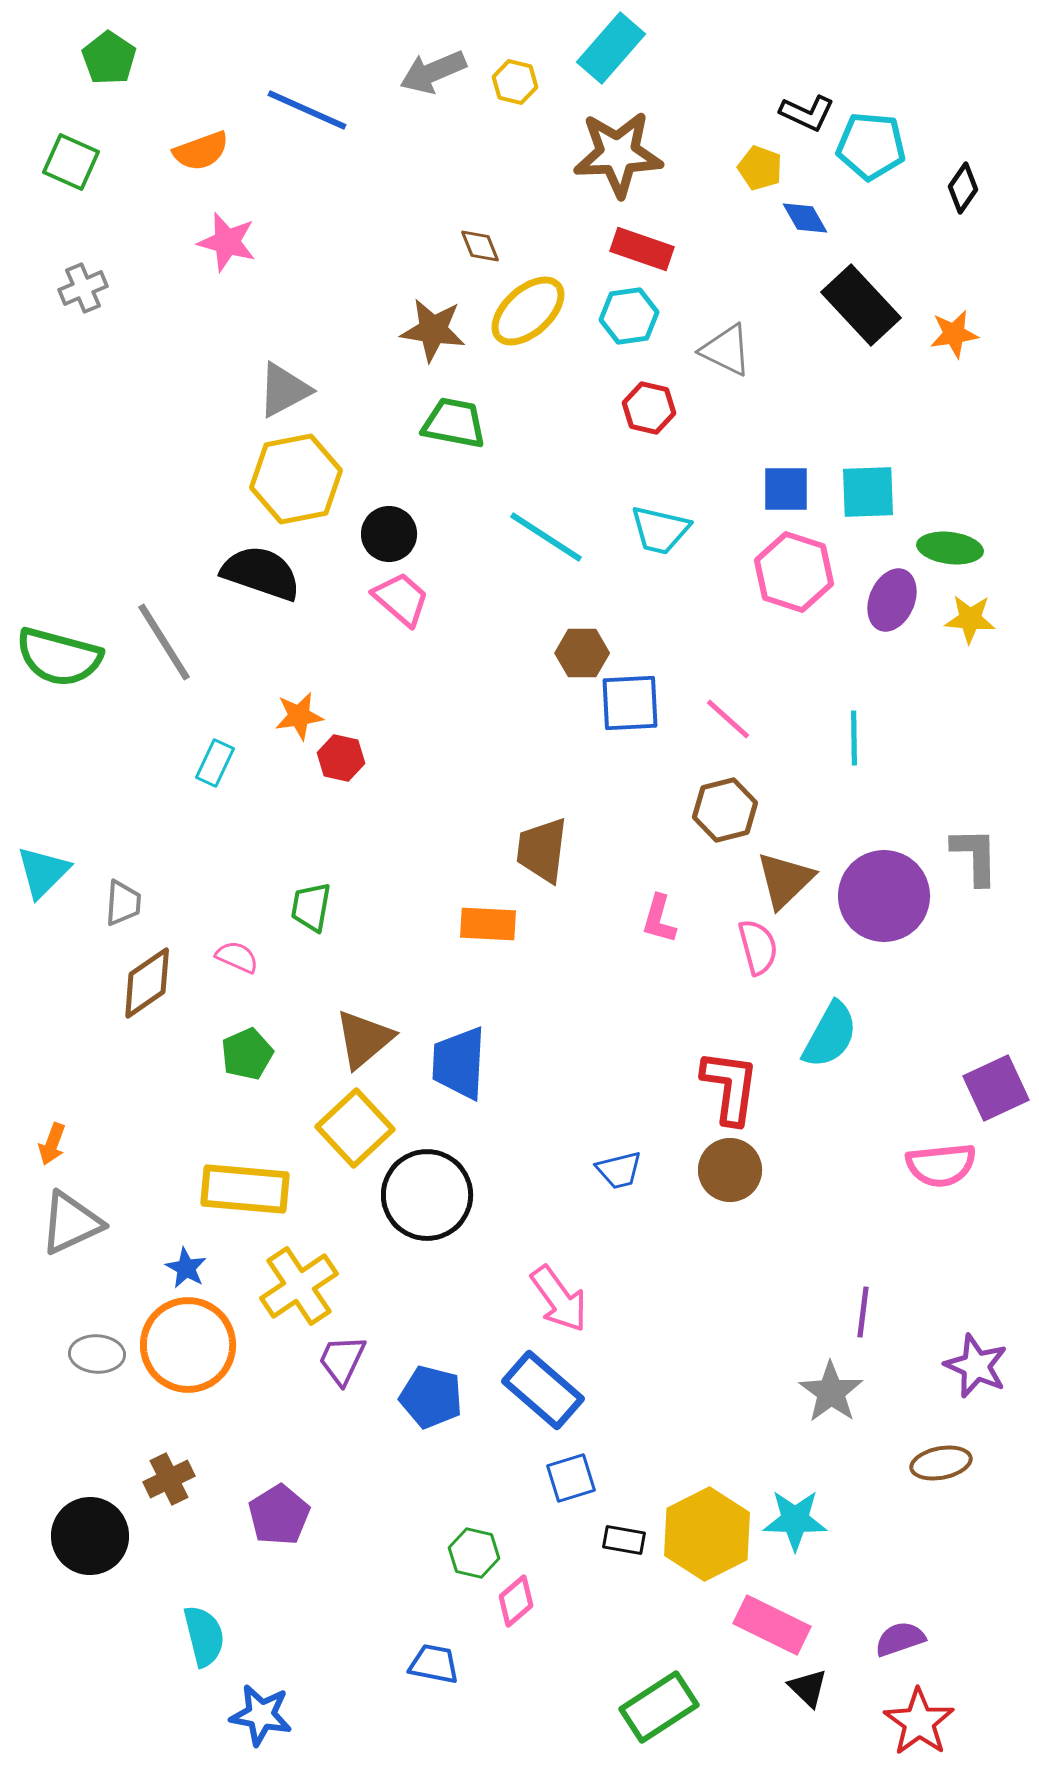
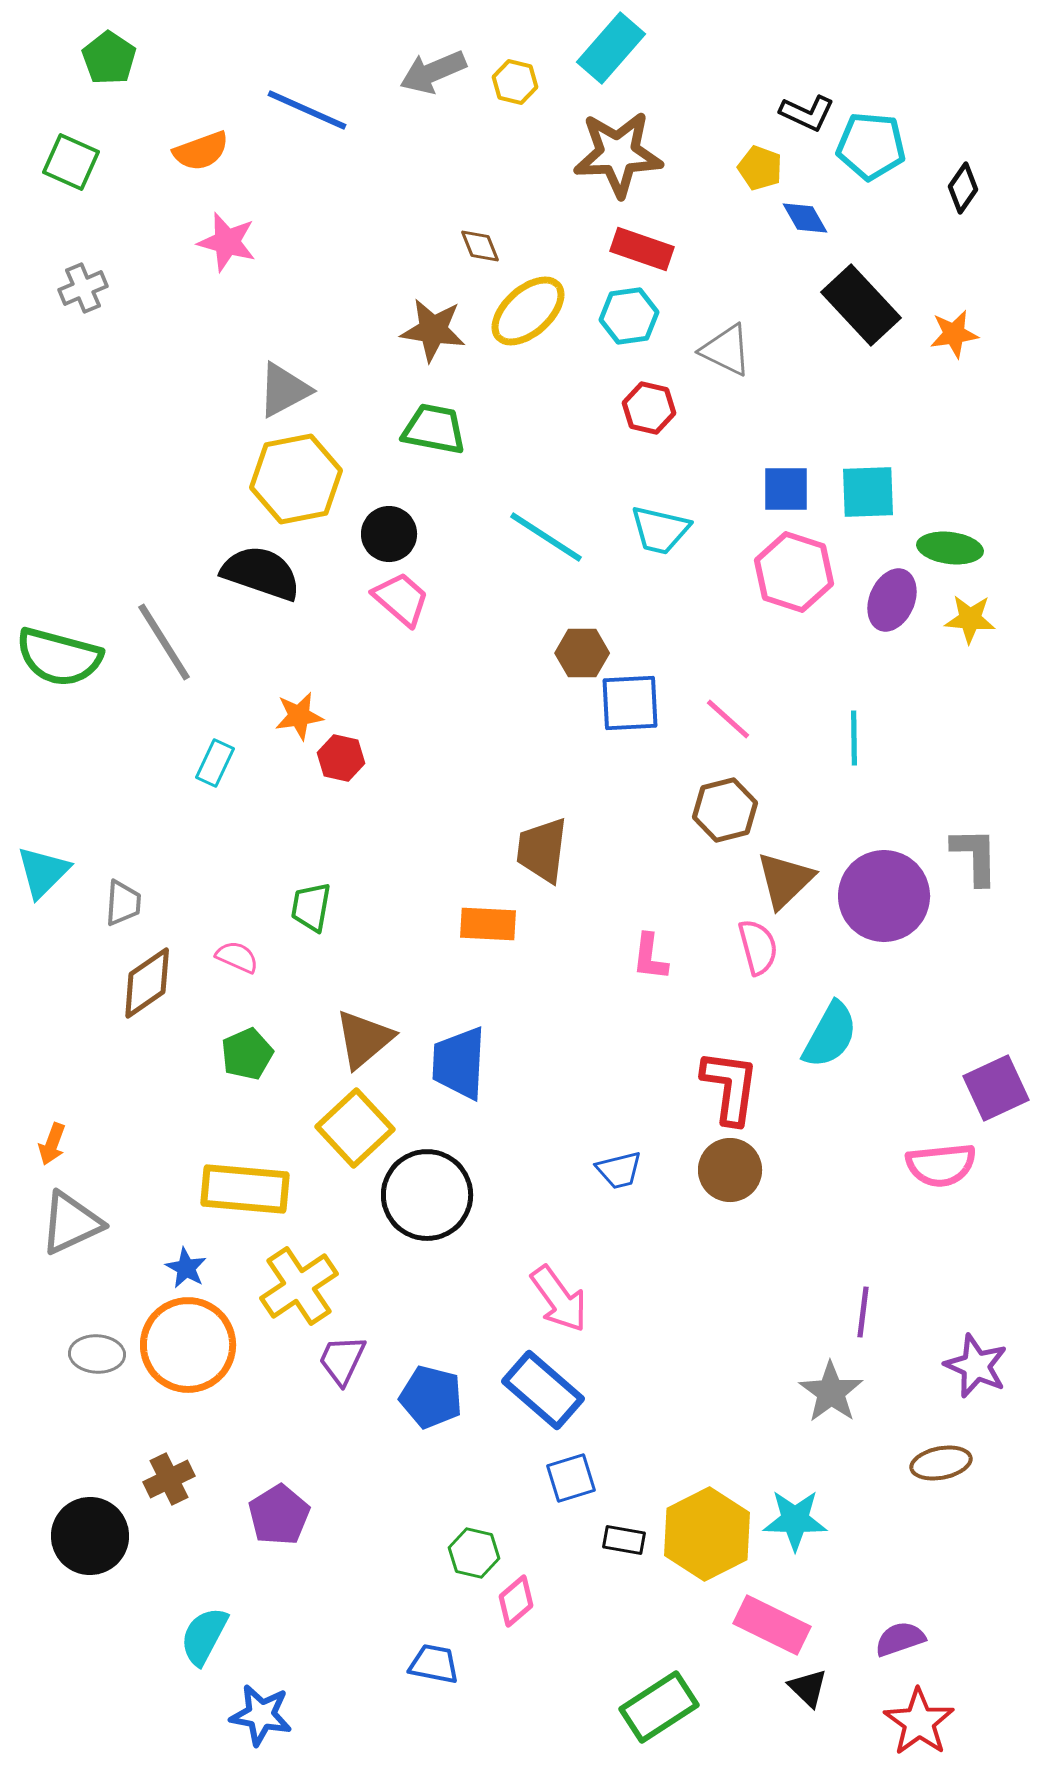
green trapezoid at (454, 423): moved 20 px left, 6 px down
pink L-shape at (659, 919): moved 9 px left, 38 px down; rotated 9 degrees counterclockwise
cyan semicircle at (204, 1636): rotated 138 degrees counterclockwise
